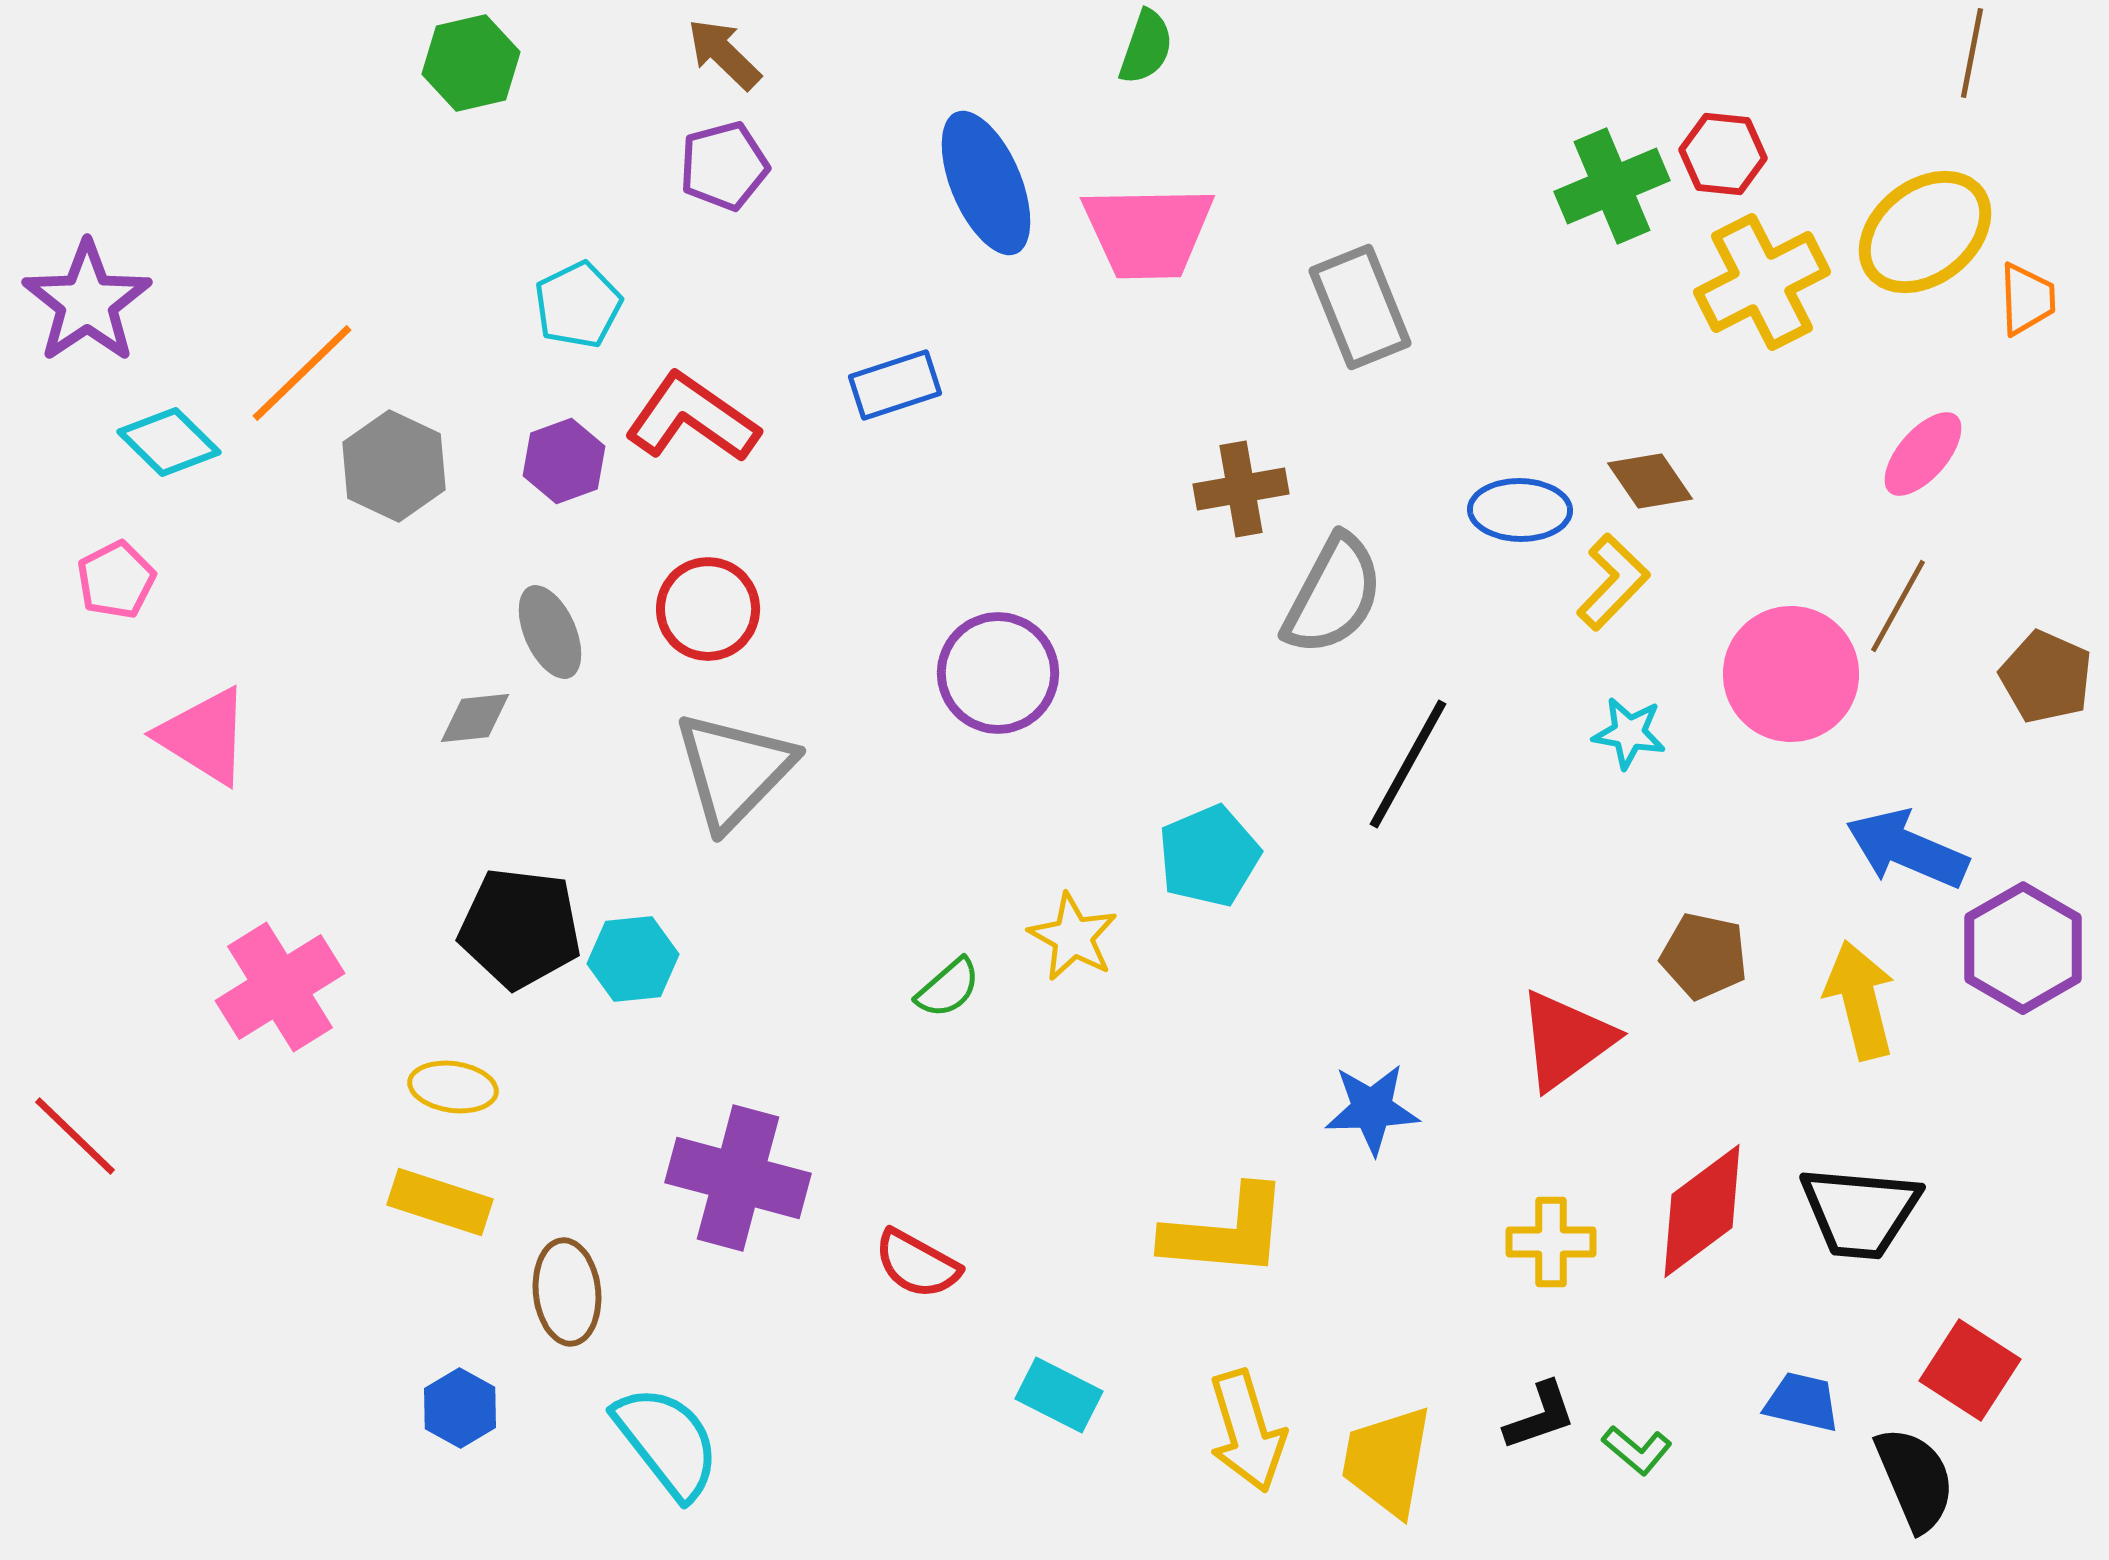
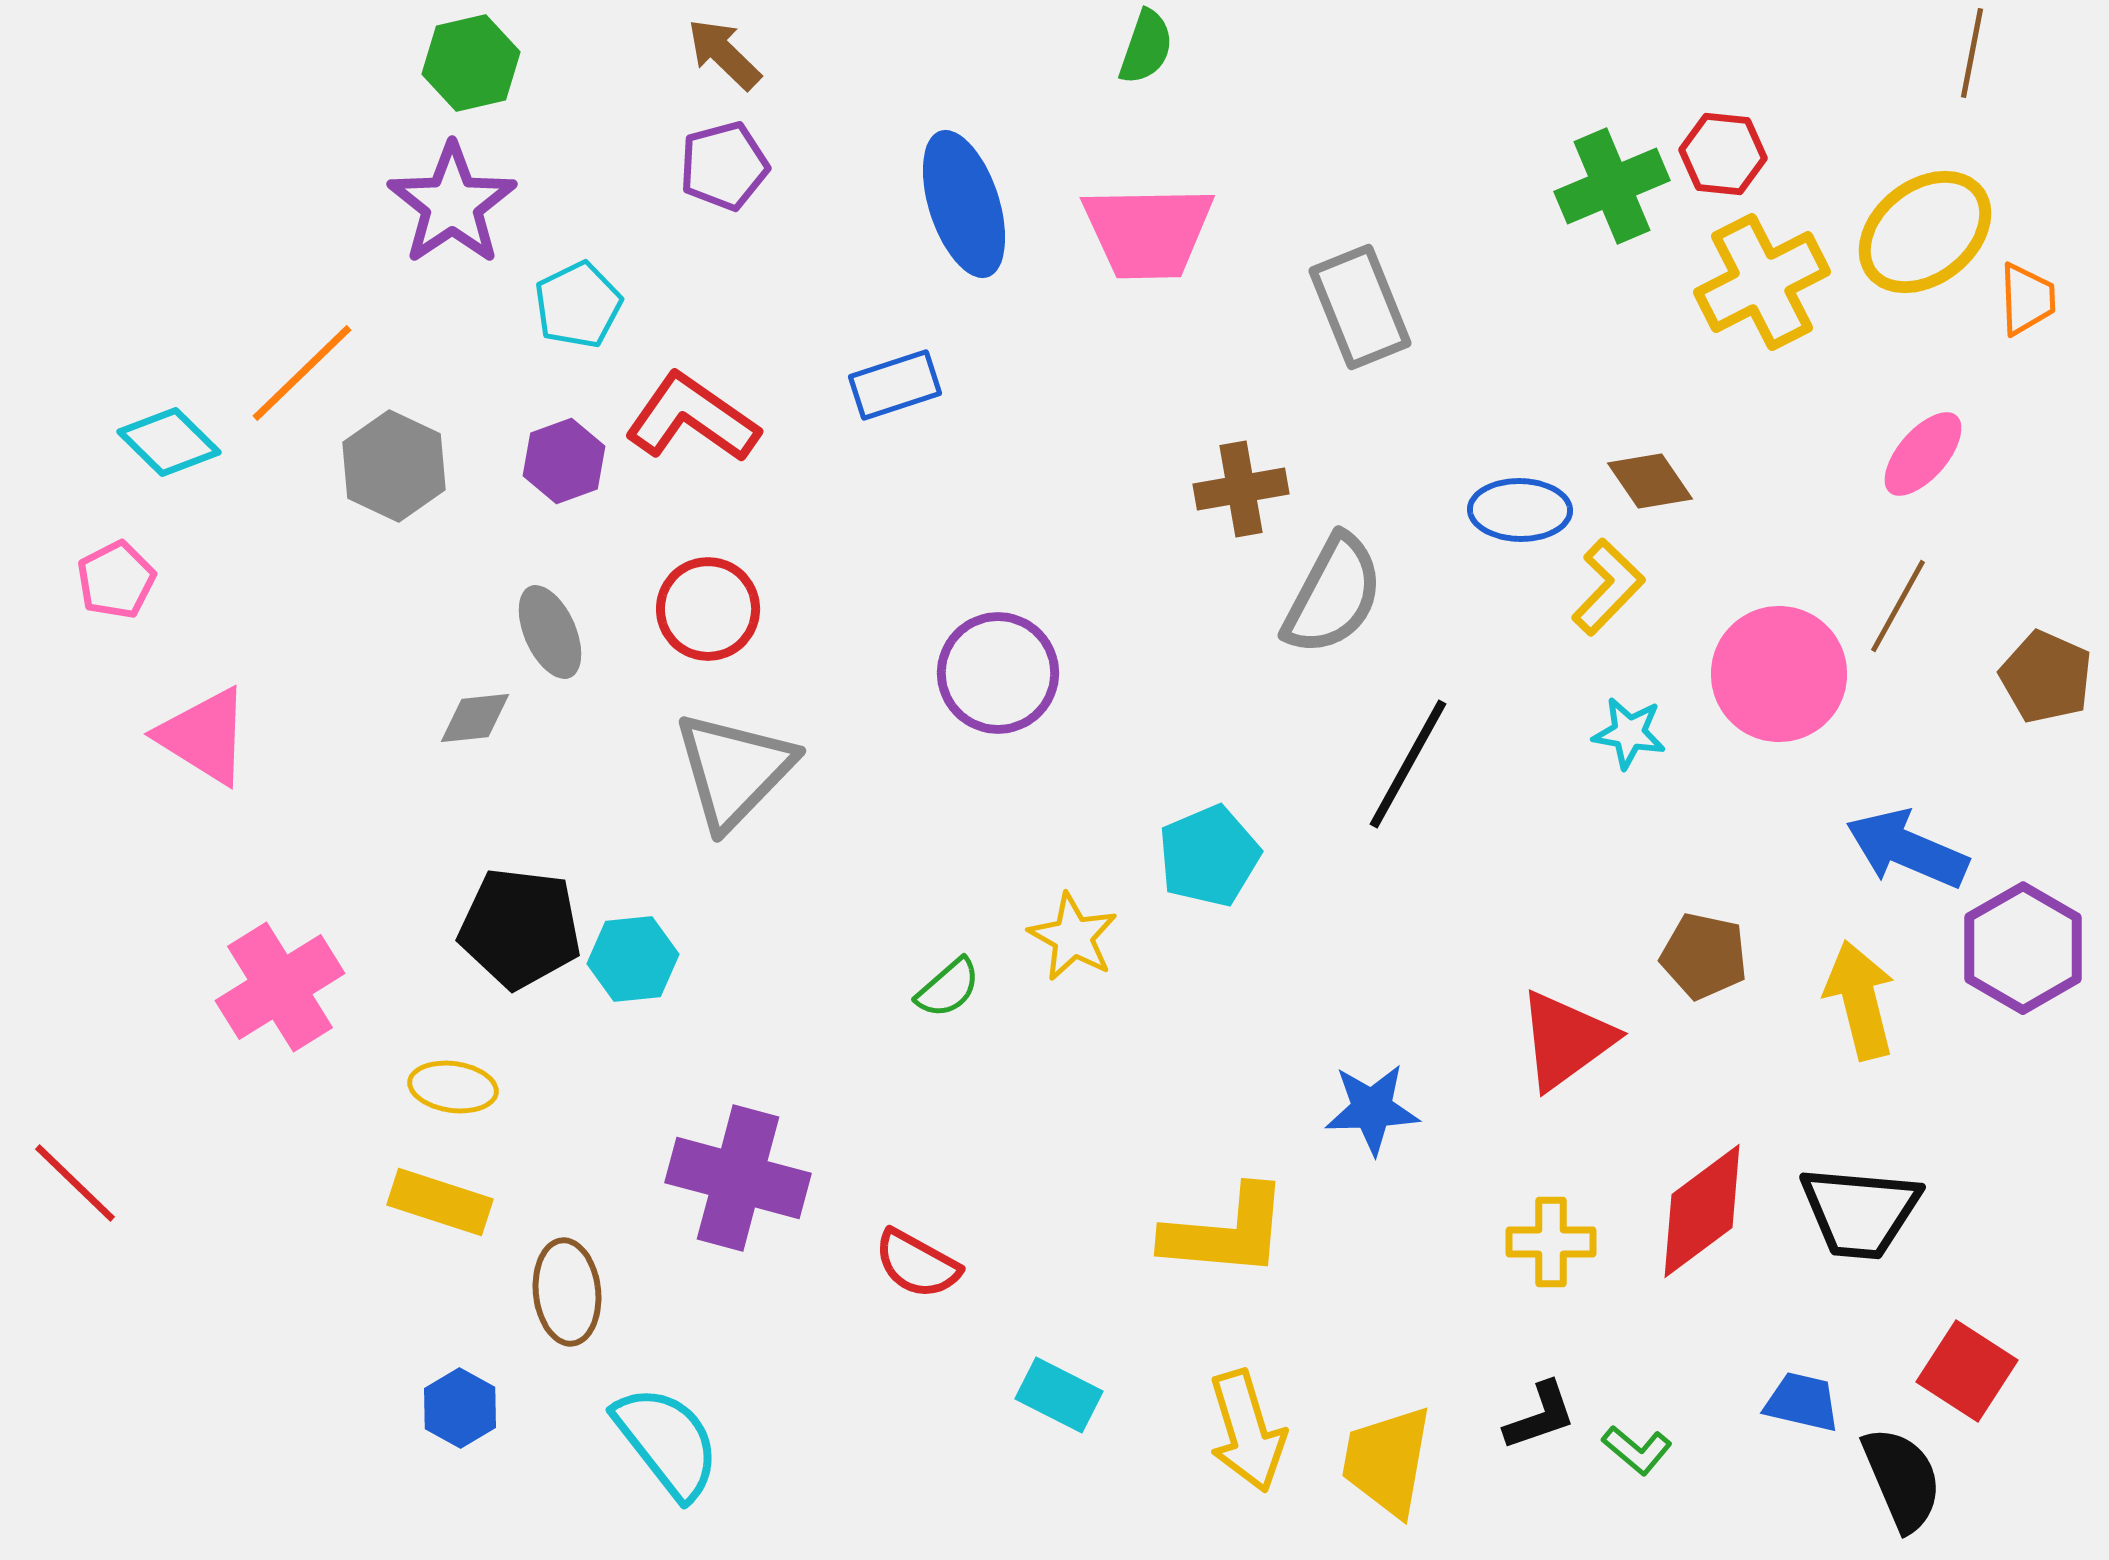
blue ellipse at (986, 183): moved 22 px left, 21 px down; rotated 5 degrees clockwise
purple star at (87, 302): moved 365 px right, 98 px up
yellow L-shape at (1613, 582): moved 5 px left, 5 px down
pink circle at (1791, 674): moved 12 px left
red line at (75, 1136): moved 47 px down
red square at (1970, 1370): moved 3 px left, 1 px down
black semicircle at (1915, 1479): moved 13 px left
